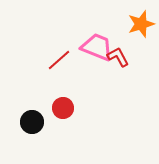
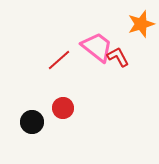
pink trapezoid: rotated 16 degrees clockwise
